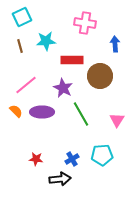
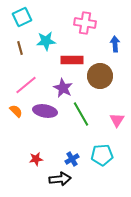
brown line: moved 2 px down
purple ellipse: moved 3 px right, 1 px up; rotated 10 degrees clockwise
red star: rotated 16 degrees counterclockwise
